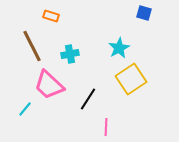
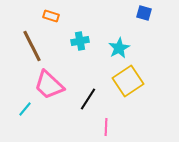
cyan cross: moved 10 px right, 13 px up
yellow square: moved 3 px left, 2 px down
